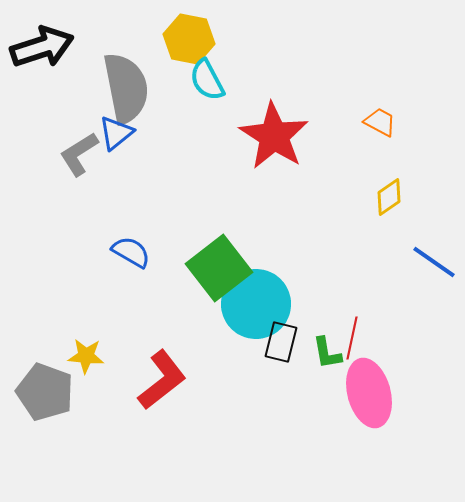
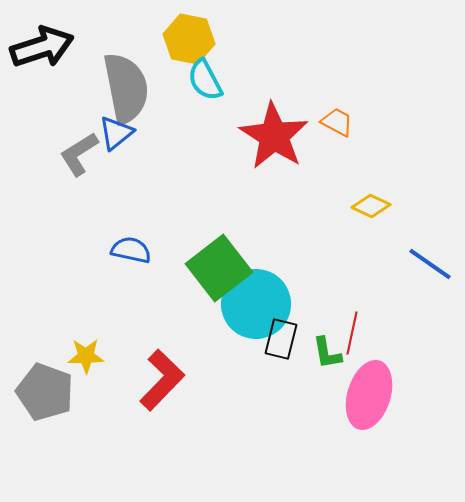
cyan semicircle: moved 2 px left
orange trapezoid: moved 43 px left
yellow diamond: moved 18 px left, 9 px down; rotated 60 degrees clockwise
blue semicircle: moved 2 px up; rotated 18 degrees counterclockwise
blue line: moved 4 px left, 2 px down
red line: moved 5 px up
black rectangle: moved 3 px up
yellow star: rotated 6 degrees counterclockwise
red L-shape: rotated 8 degrees counterclockwise
pink ellipse: moved 2 px down; rotated 32 degrees clockwise
